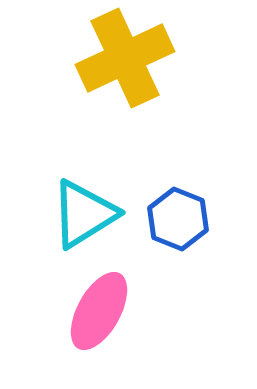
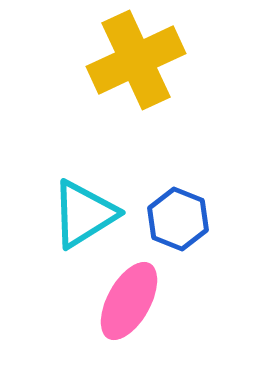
yellow cross: moved 11 px right, 2 px down
pink ellipse: moved 30 px right, 10 px up
